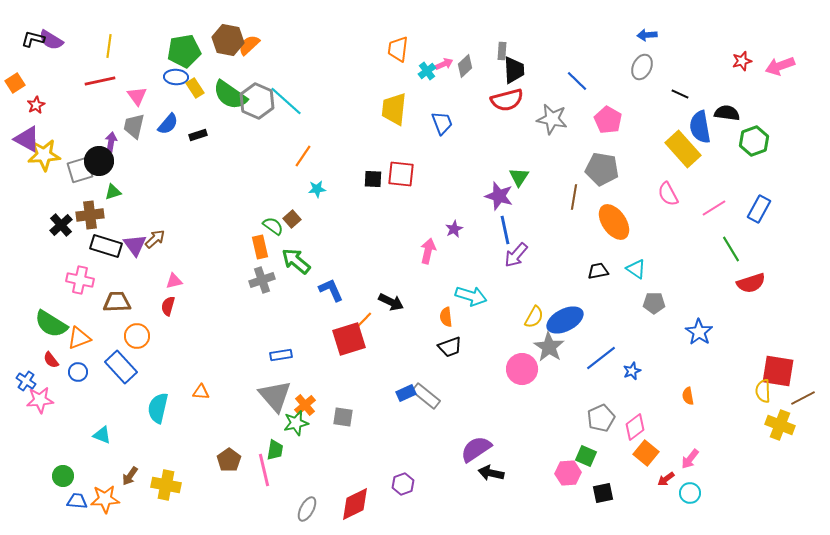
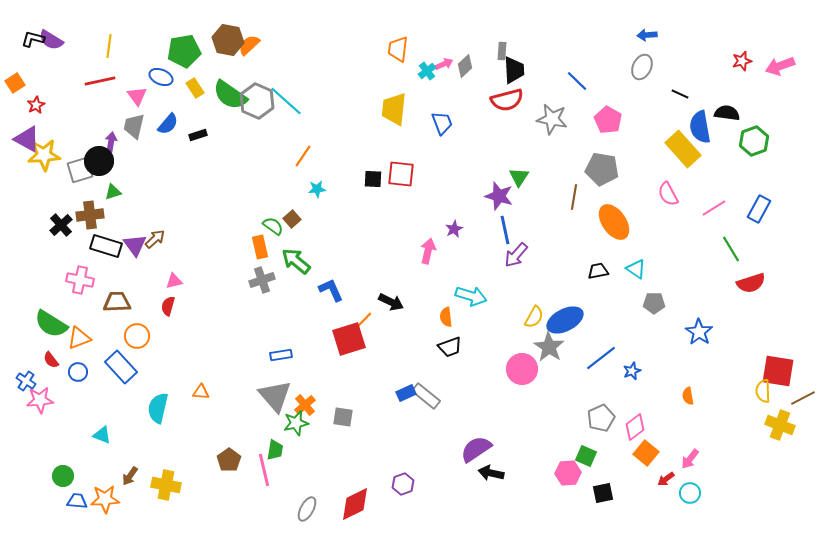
blue ellipse at (176, 77): moved 15 px left; rotated 20 degrees clockwise
